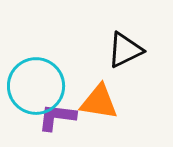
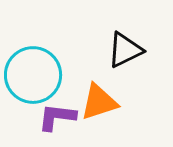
cyan circle: moved 3 px left, 11 px up
orange triangle: rotated 27 degrees counterclockwise
